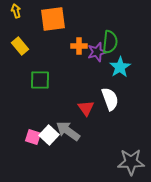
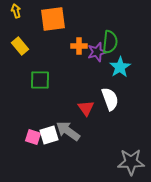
white square: rotated 30 degrees clockwise
